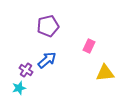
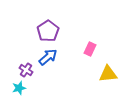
purple pentagon: moved 5 px down; rotated 20 degrees counterclockwise
pink rectangle: moved 1 px right, 3 px down
blue arrow: moved 1 px right, 3 px up
yellow triangle: moved 3 px right, 1 px down
